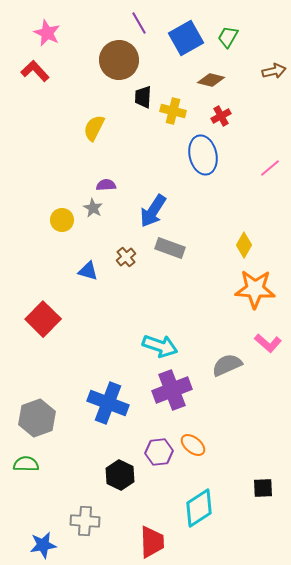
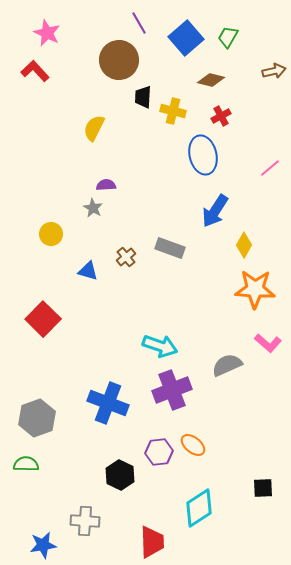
blue square: rotated 12 degrees counterclockwise
blue arrow: moved 62 px right
yellow circle: moved 11 px left, 14 px down
